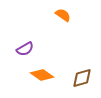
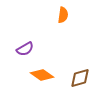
orange semicircle: rotated 63 degrees clockwise
brown diamond: moved 2 px left
